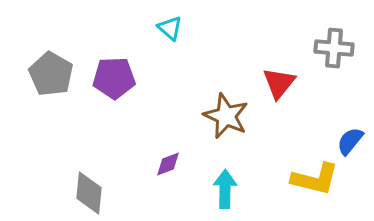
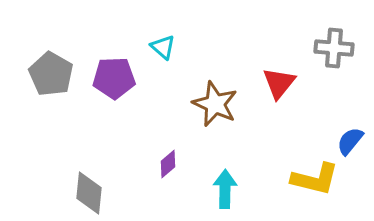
cyan triangle: moved 7 px left, 19 px down
brown star: moved 11 px left, 12 px up
purple diamond: rotated 20 degrees counterclockwise
